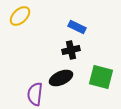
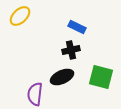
black ellipse: moved 1 px right, 1 px up
